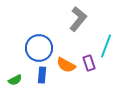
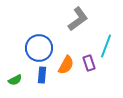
gray L-shape: rotated 15 degrees clockwise
orange semicircle: rotated 90 degrees counterclockwise
